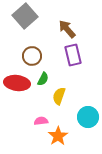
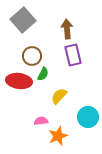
gray square: moved 2 px left, 4 px down
brown arrow: rotated 36 degrees clockwise
green semicircle: moved 5 px up
red ellipse: moved 2 px right, 2 px up
yellow semicircle: rotated 24 degrees clockwise
orange star: rotated 12 degrees clockwise
